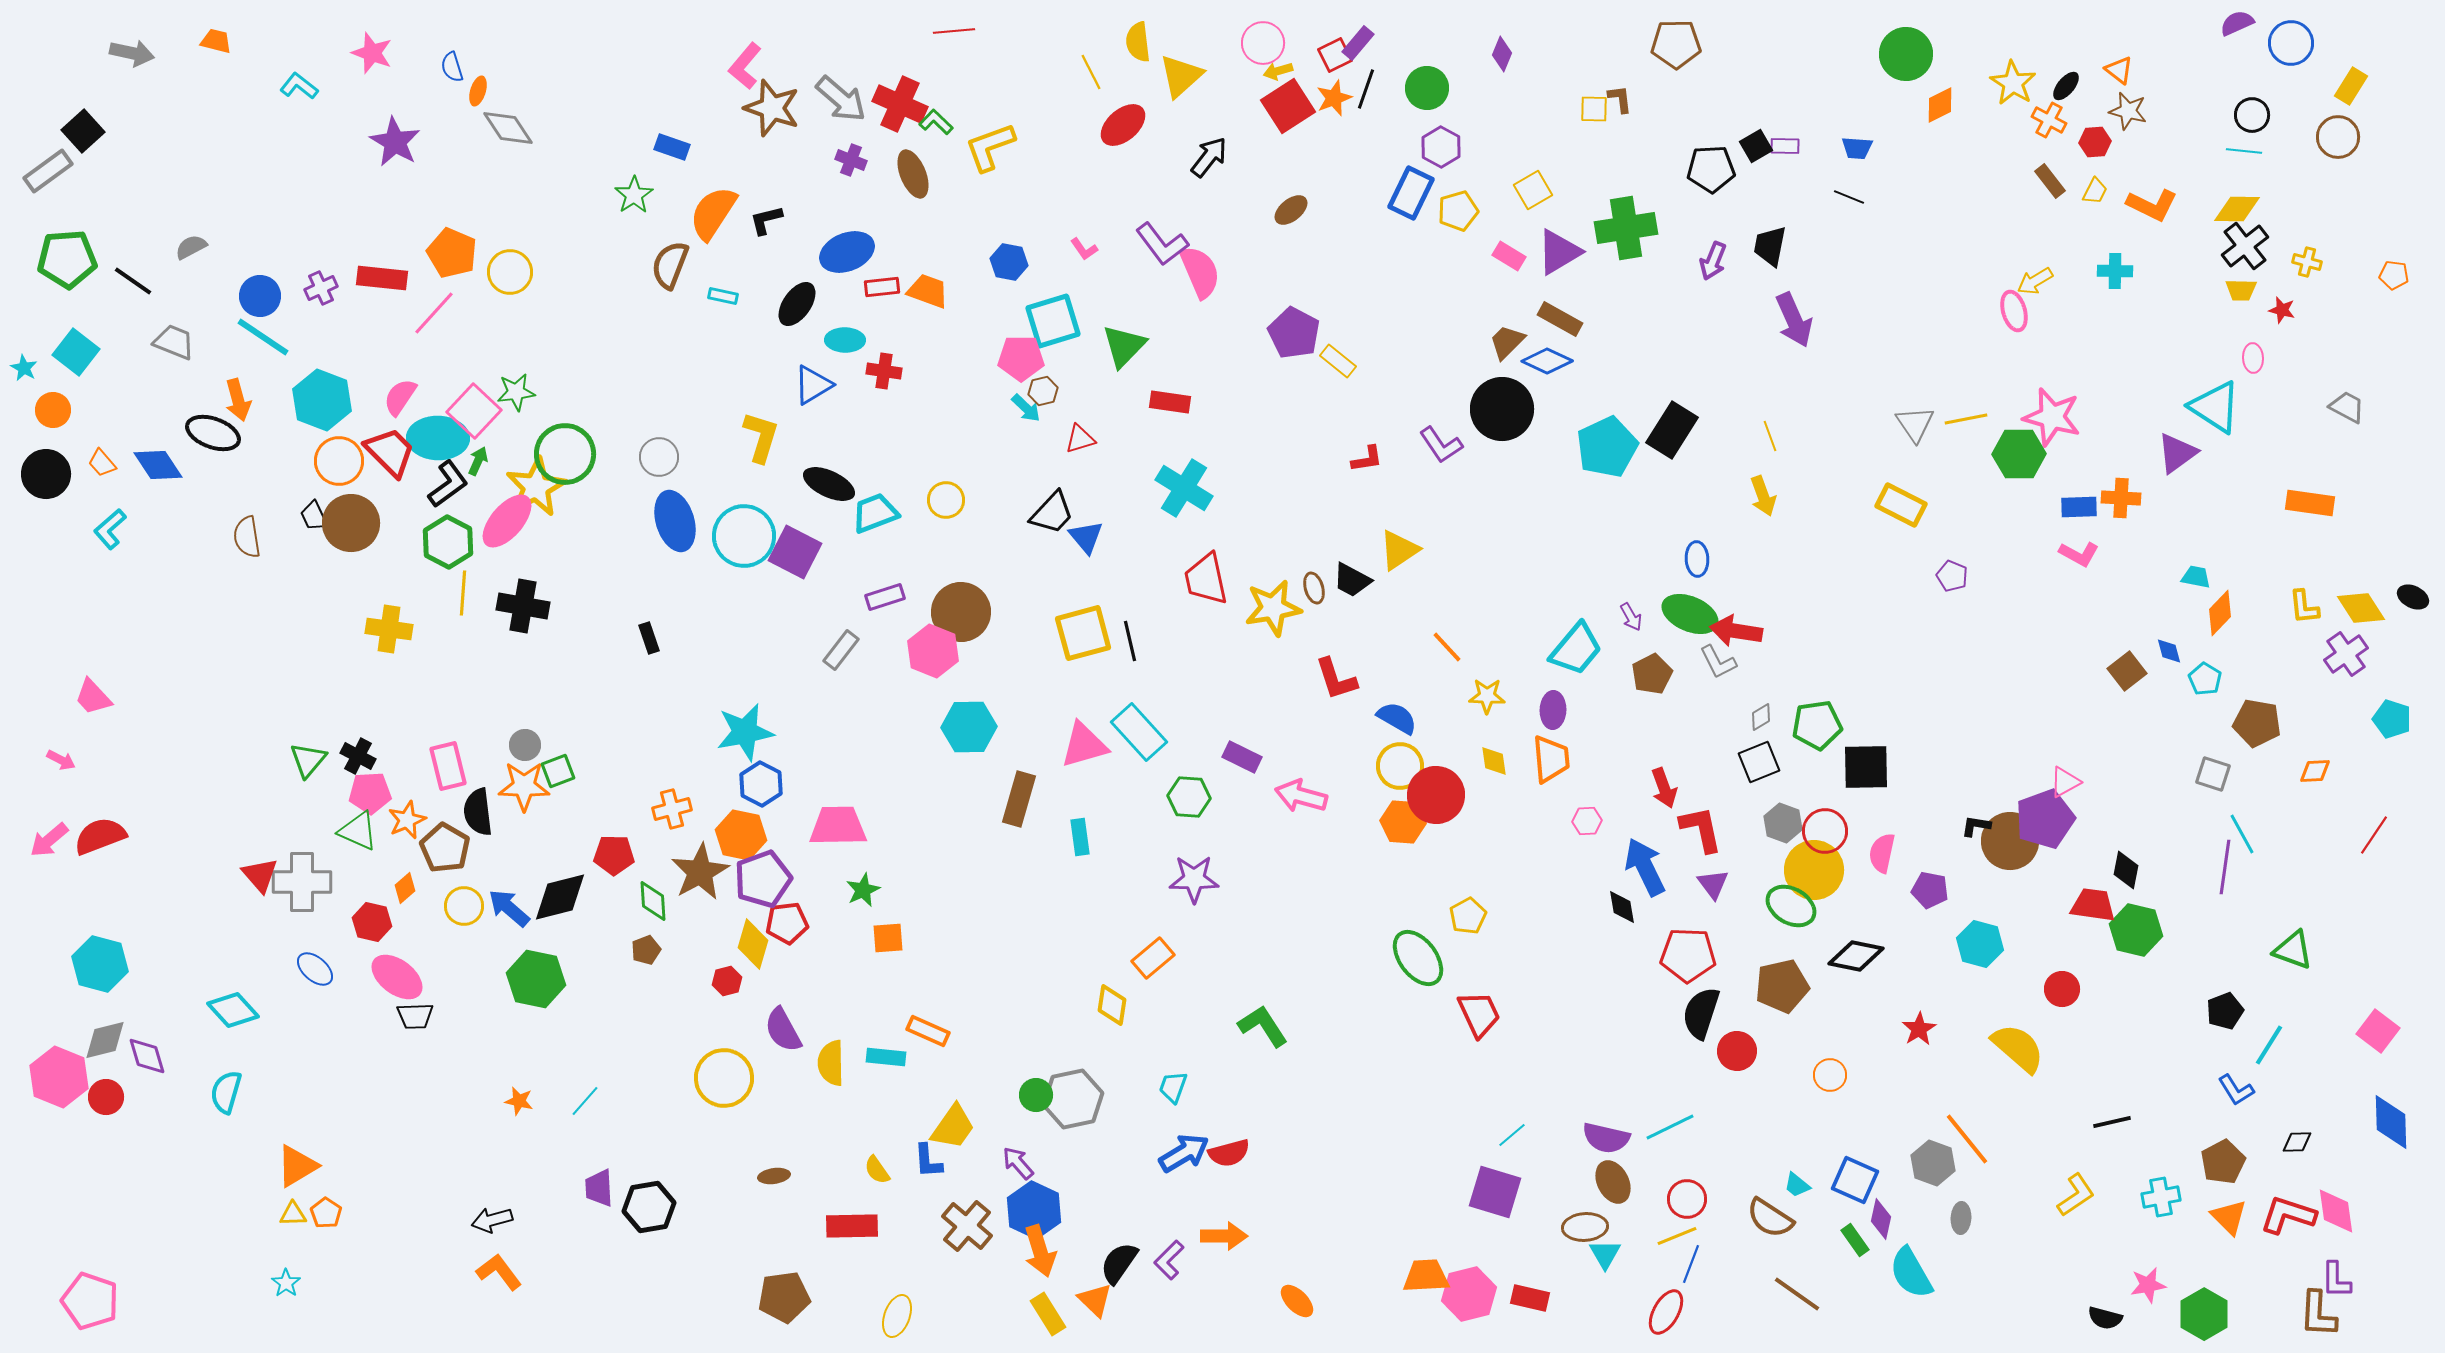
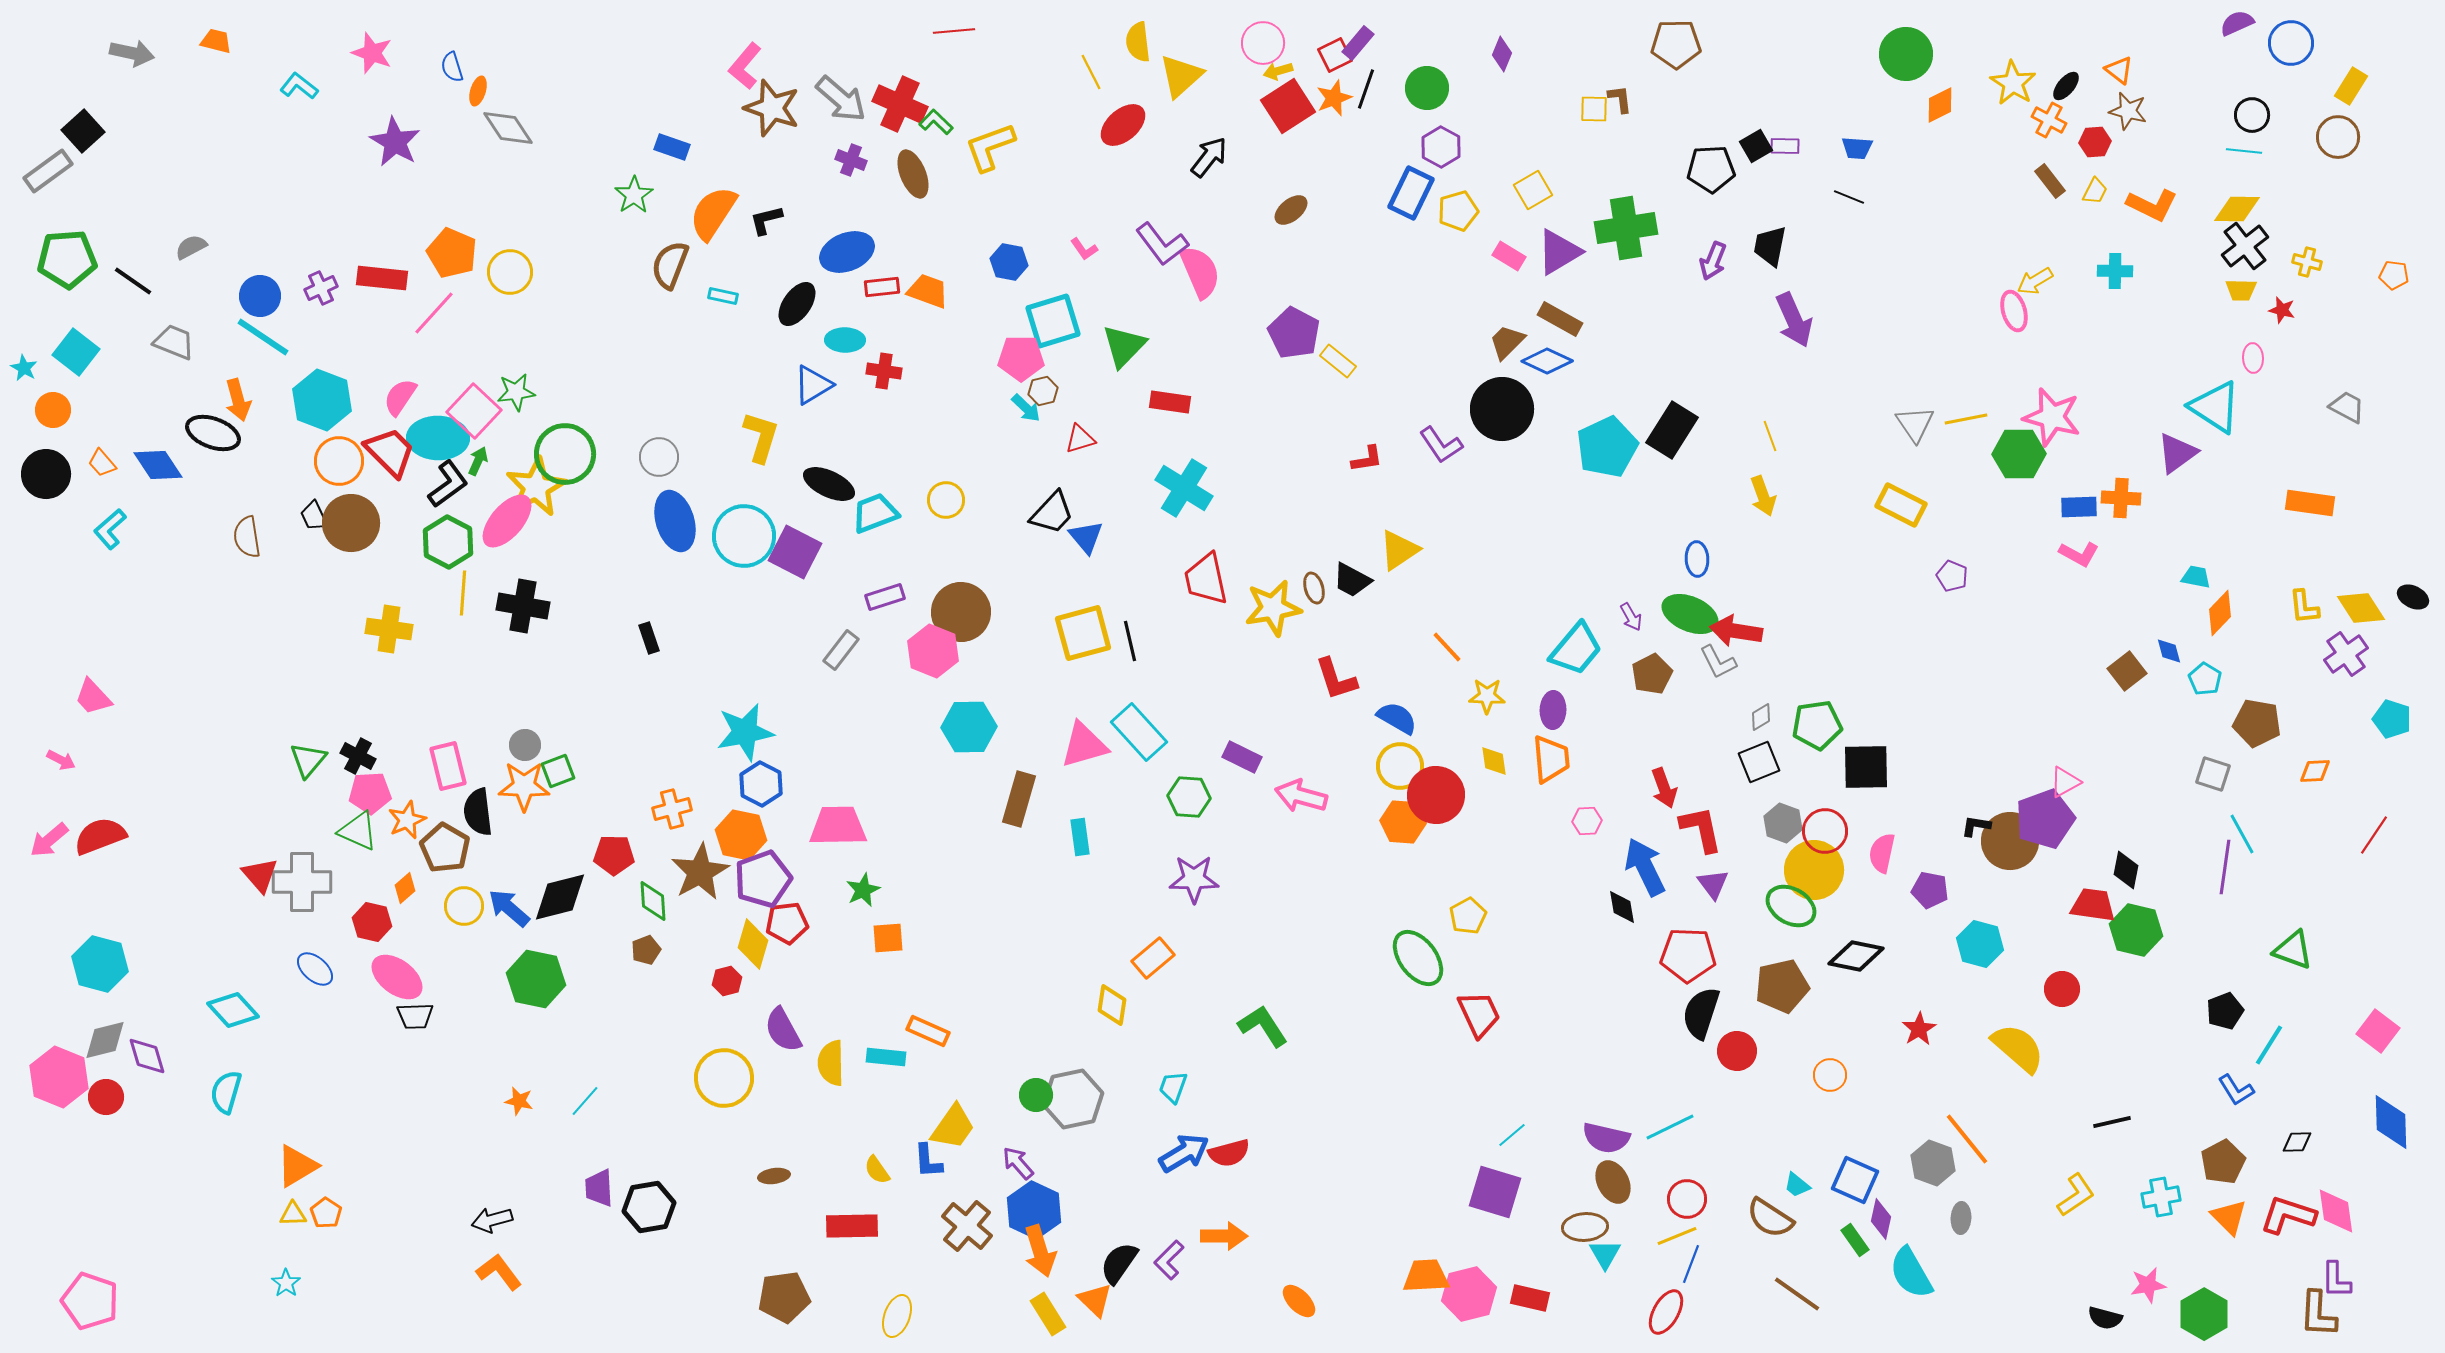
orange ellipse at (1297, 1301): moved 2 px right
